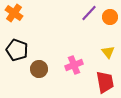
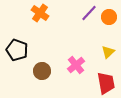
orange cross: moved 26 px right
orange circle: moved 1 px left
yellow triangle: rotated 24 degrees clockwise
pink cross: moved 2 px right; rotated 18 degrees counterclockwise
brown circle: moved 3 px right, 2 px down
red trapezoid: moved 1 px right, 1 px down
